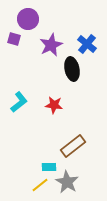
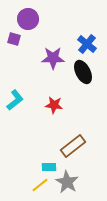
purple star: moved 2 px right, 13 px down; rotated 25 degrees clockwise
black ellipse: moved 11 px right, 3 px down; rotated 15 degrees counterclockwise
cyan L-shape: moved 4 px left, 2 px up
